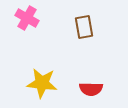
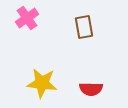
pink cross: rotated 25 degrees clockwise
